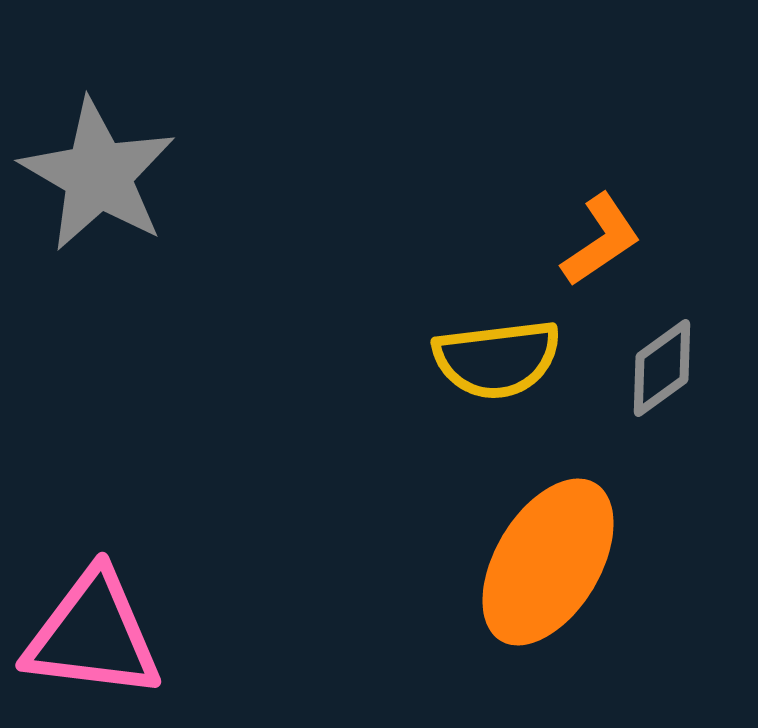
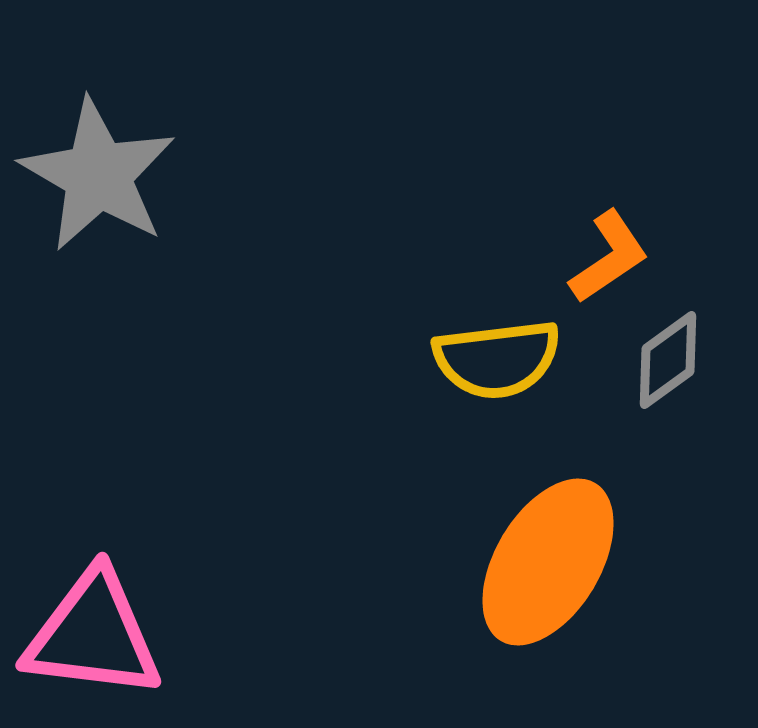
orange L-shape: moved 8 px right, 17 px down
gray diamond: moved 6 px right, 8 px up
